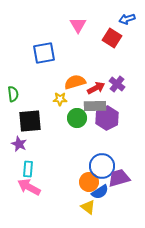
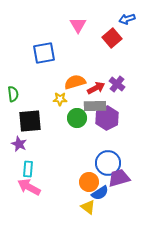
red square: rotated 18 degrees clockwise
blue circle: moved 6 px right, 3 px up
blue semicircle: moved 1 px down
